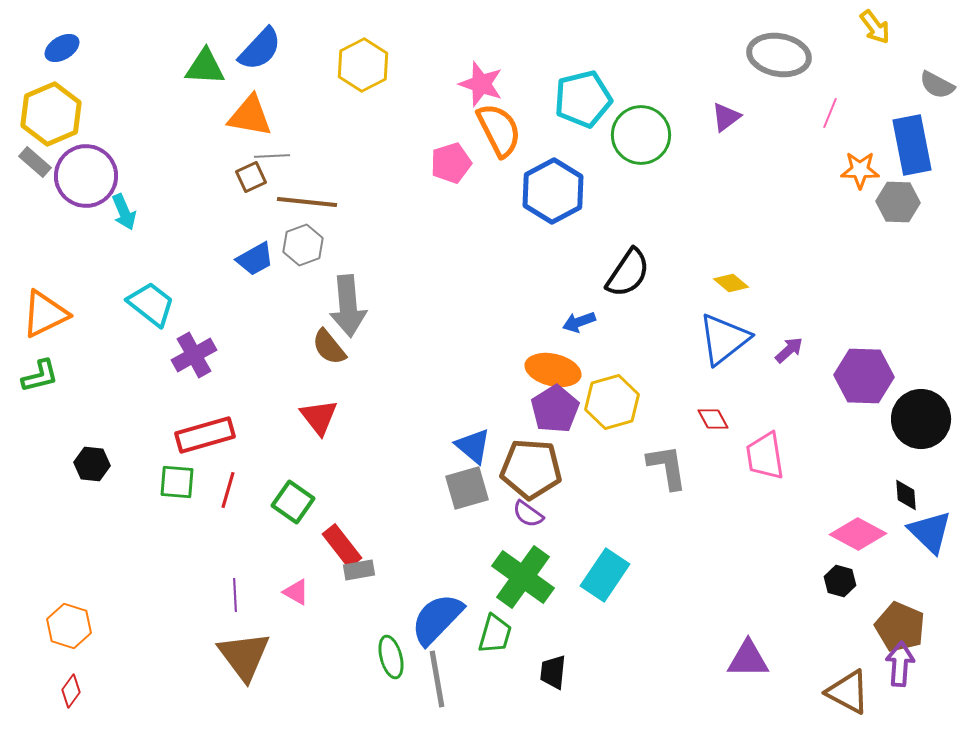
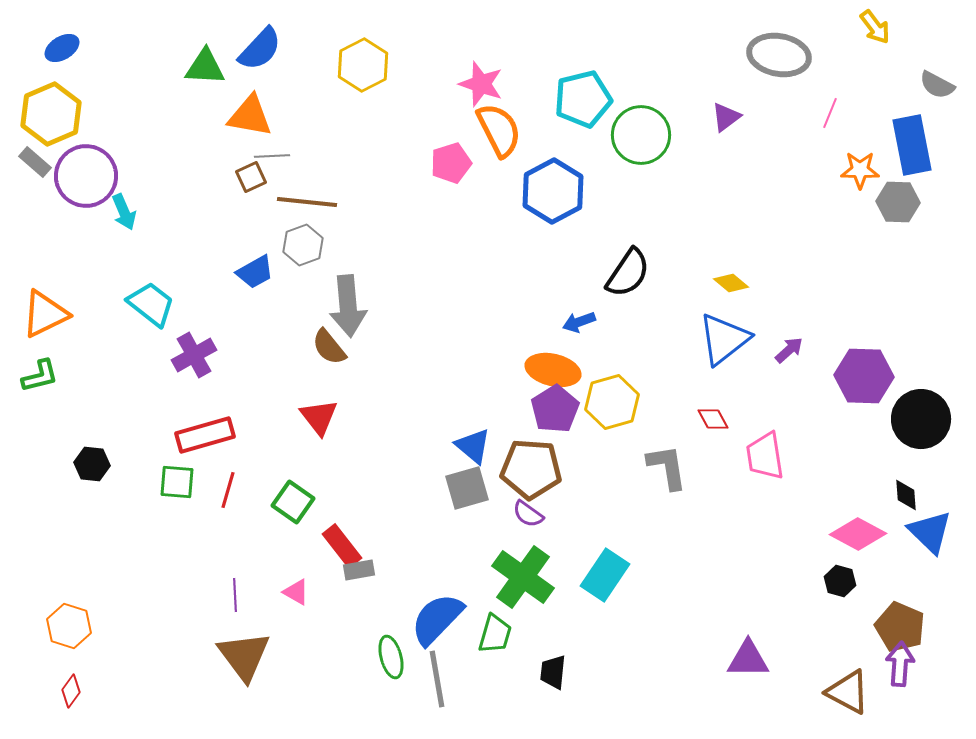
blue trapezoid at (255, 259): moved 13 px down
